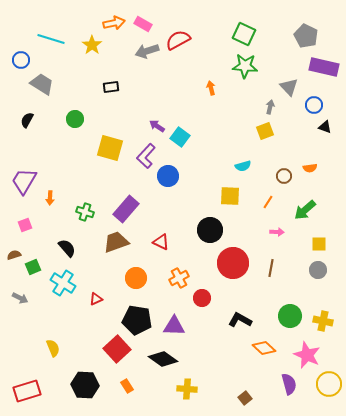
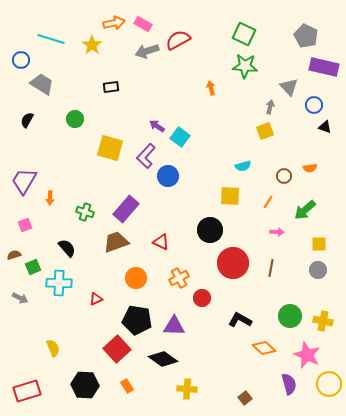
cyan cross at (63, 283): moved 4 px left; rotated 30 degrees counterclockwise
